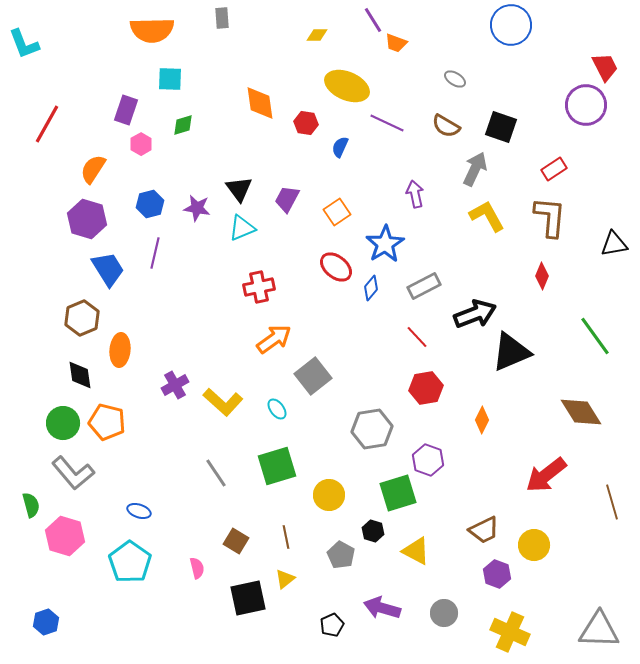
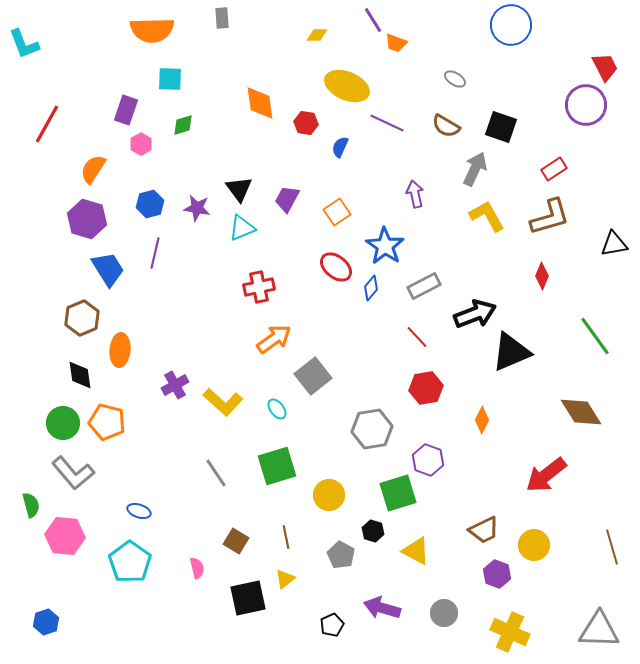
brown L-shape at (550, 217): rotated 69 degrees clockwise
blue star at (385, 244): moved 2 px down; rotated 6 degrees counterclockwise
brown line at (612, 502): moved 45 px down
pink hexagon at (65, 536): rotated 12 degrees counterclockwise
